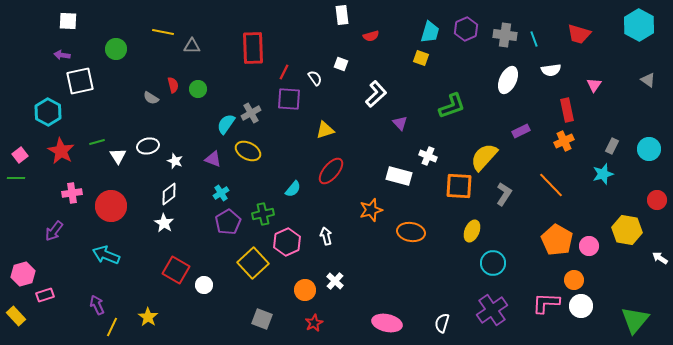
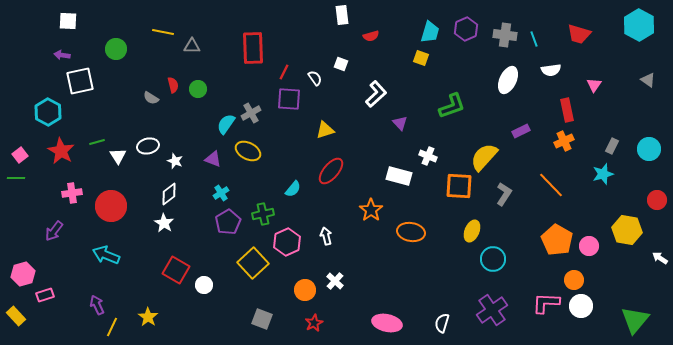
orange star at (371, 210): rotated 20 degrees counterclockwise
cyan circle at (493, 263): moved 4 px up
